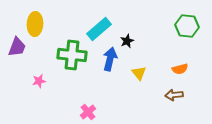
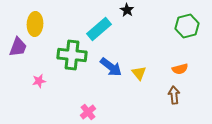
green hexagon: rotated 20 degrees counterclockwise
black star: moved 31 px up; rotated 16 degrees counterclockwise
purple trapezoid: moved 1 px right
blue arrow: moved 1 px right, 8 px down; rotated 115 degrees clockwise
brown arrow: rotated 90 degrees clockwise
